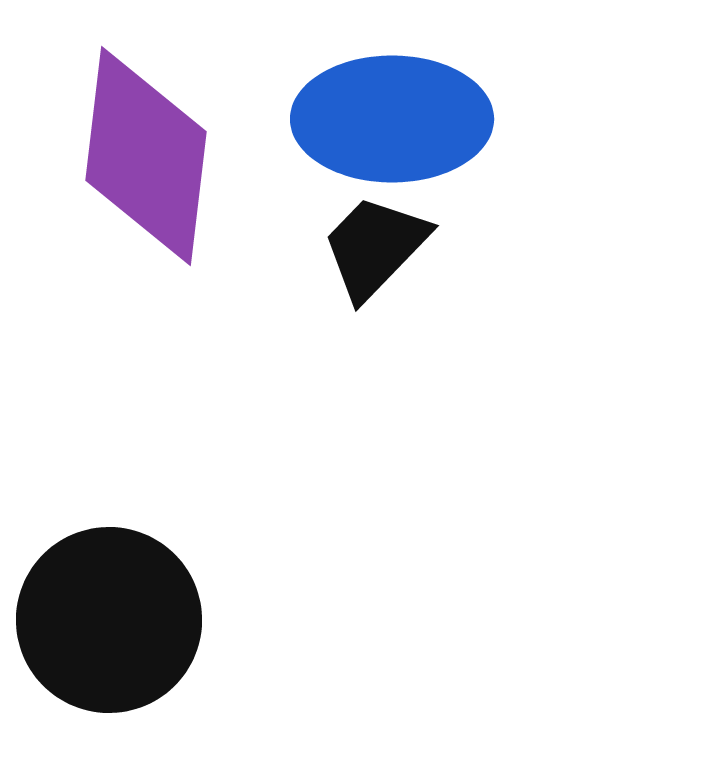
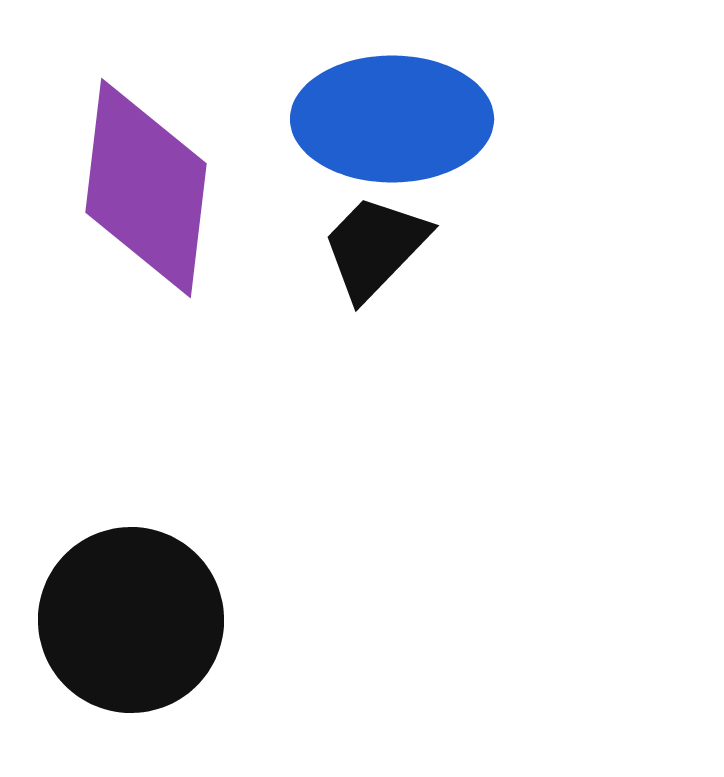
purple diamond: moved 32 px down
black circle: moved 22 px right
